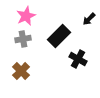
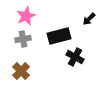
black rectangle: rotated 30 degrees clockwise
black cross: moved 3 px left, 2 px up
